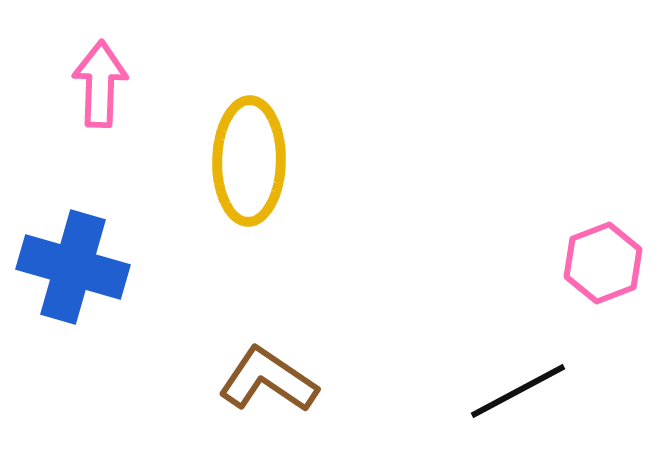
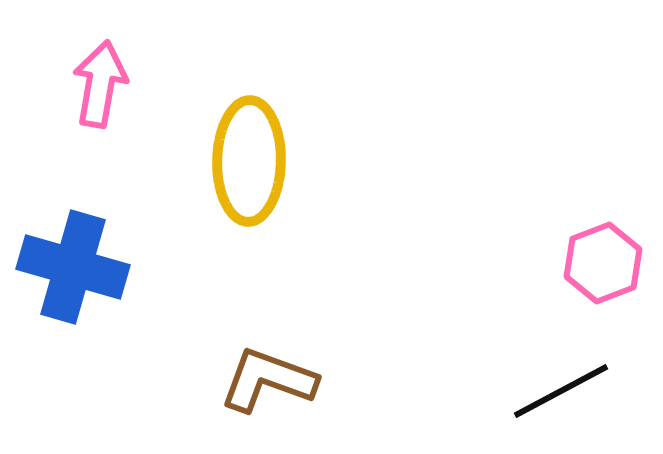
pink arrow: rotated 8 degrees clockwise
brown L-shape: rotated 14 degrees counterclockwise
black line: moved 43 px right
